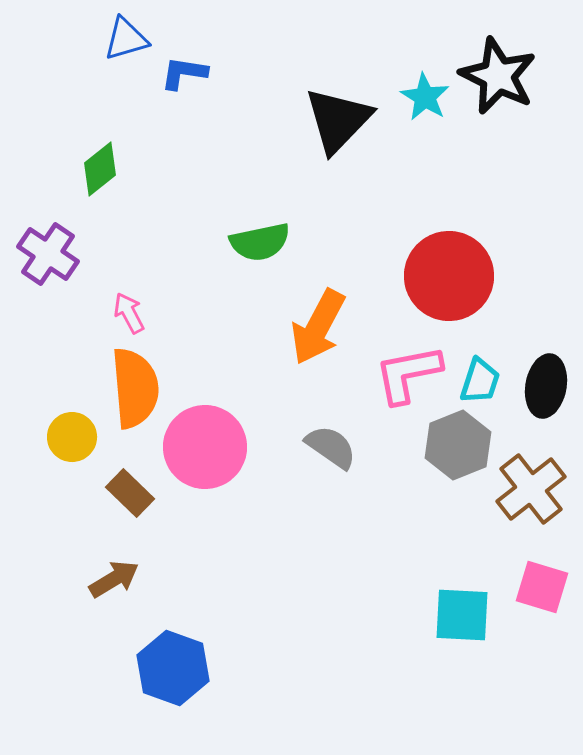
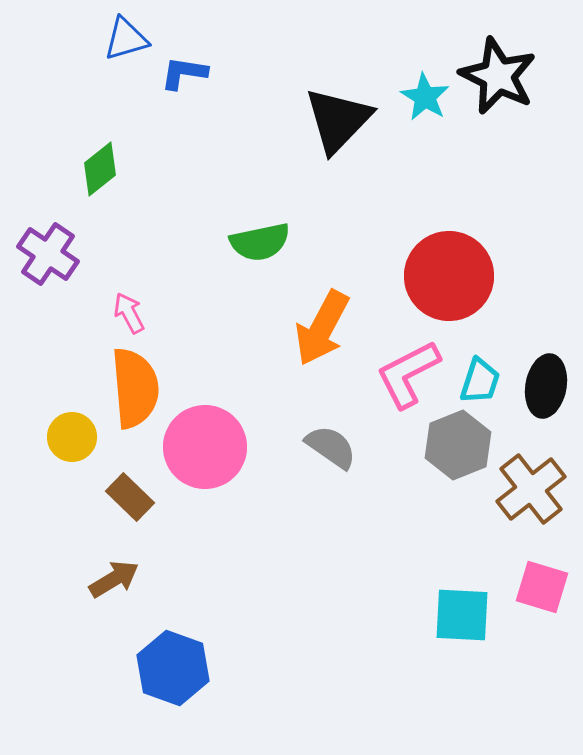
orange arrow: moved 4 px right, 1 px down
pink L-shape: rotated 16 degrees counterclockwise
brown rectangle: moved 4 px down
